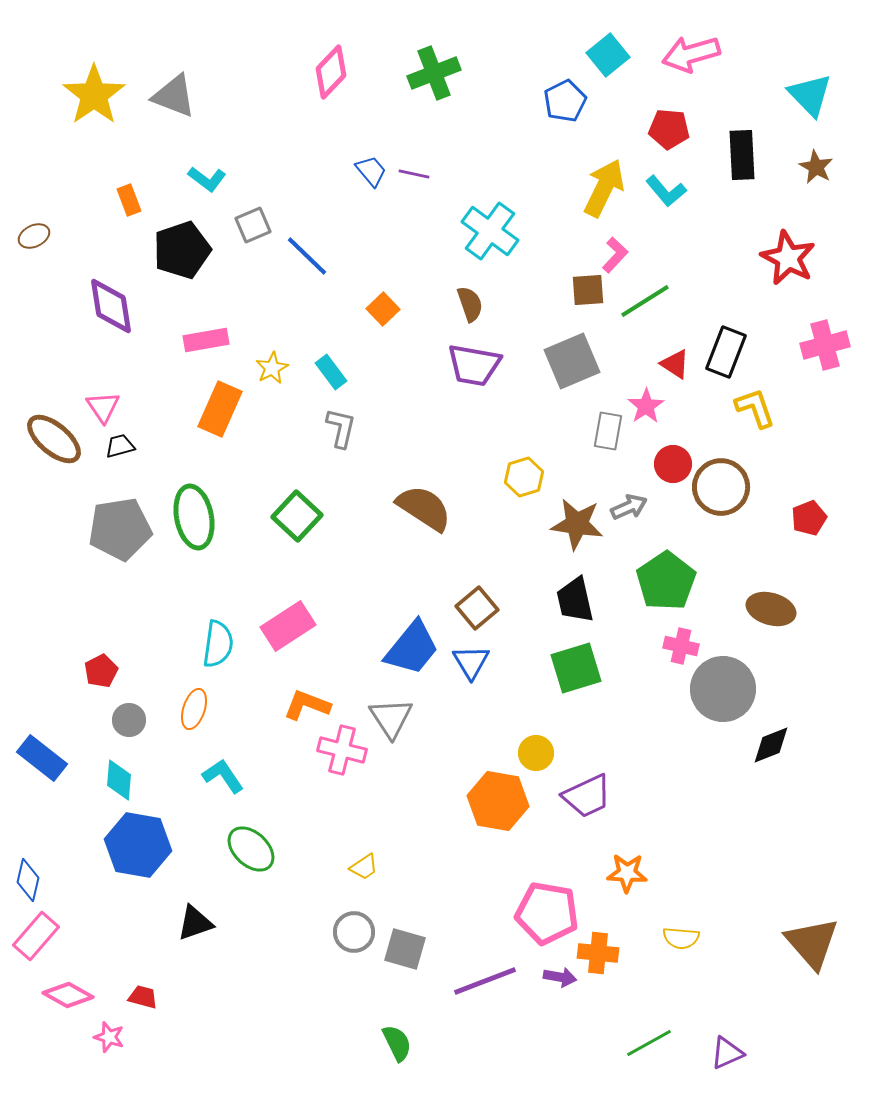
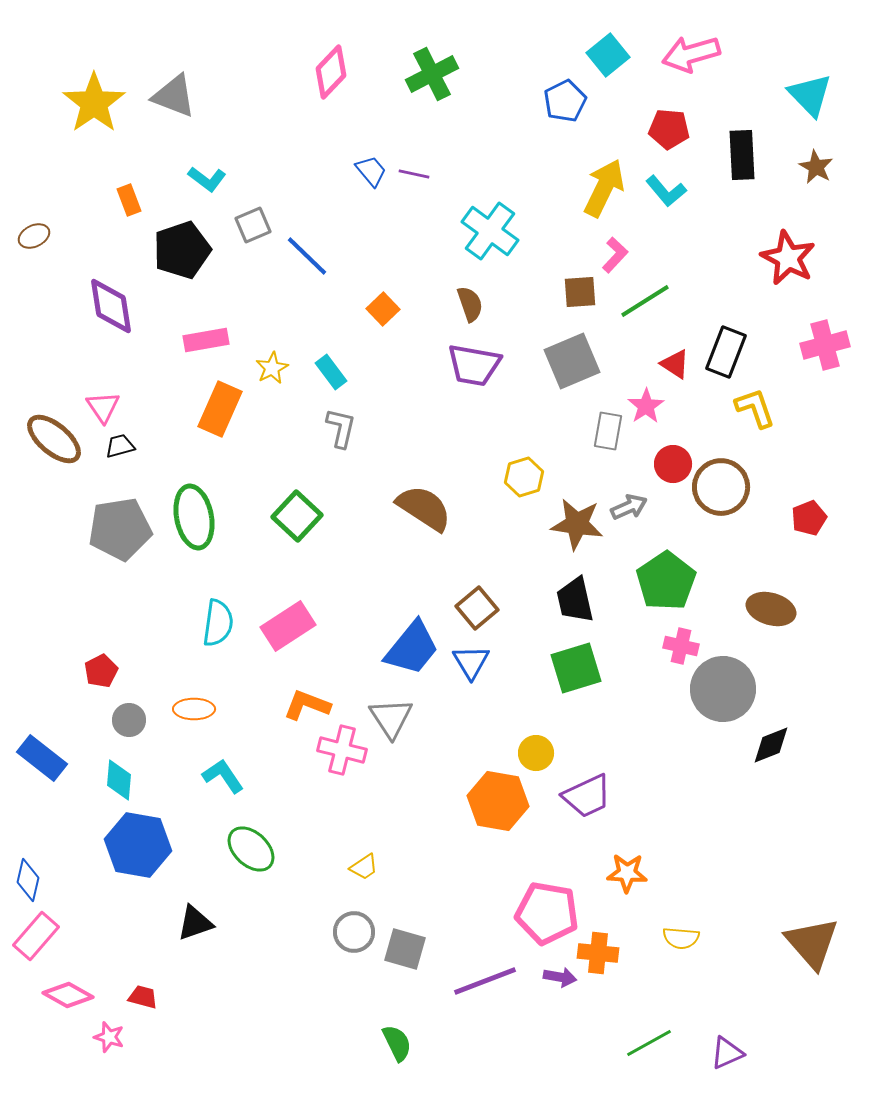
green cross at (434, 73): moved 2 px left, 1 px down; rotated 6 degrees counterclockwise
yellow star at (94, 95): moved 8 px down
brown square at (588, 290): moved 8 px left, 2 px down
cyan semicircle at (218, 644): moved 21 px up
orange ellipse at (194, 709): rotated 72 degrees clockwise
